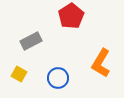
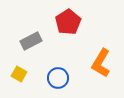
red pentagon: moved 3 px left, 6 px down
